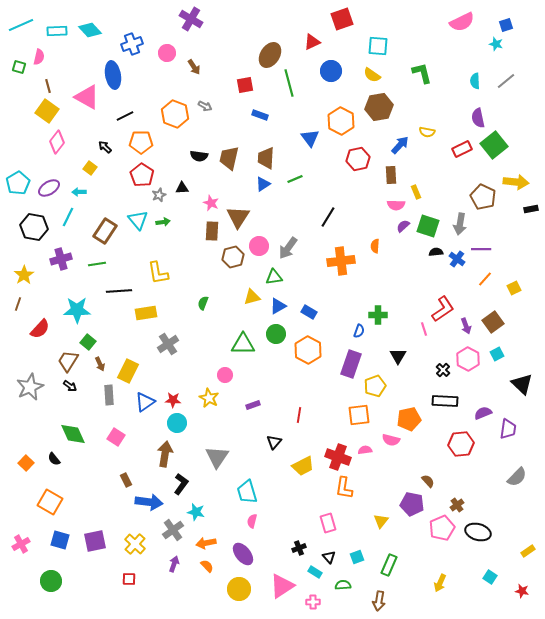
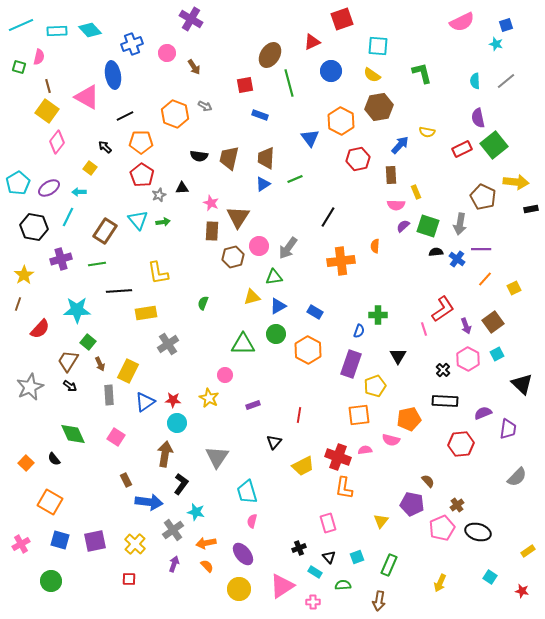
blue rectangle at (309, 312): moved 6 px right
